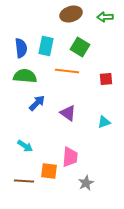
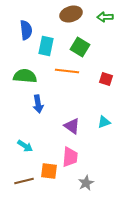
blue semicircle: moved 5 px right, 18 px up
red square: rotated 24 degrees clockwise
blue arrow: moved 1 px right, 1 px down; rotated 126 degrees clockwise
purple triangle: moved 4 px right, 13 px down
brown line: rotated 18 degrees counterclockwise
